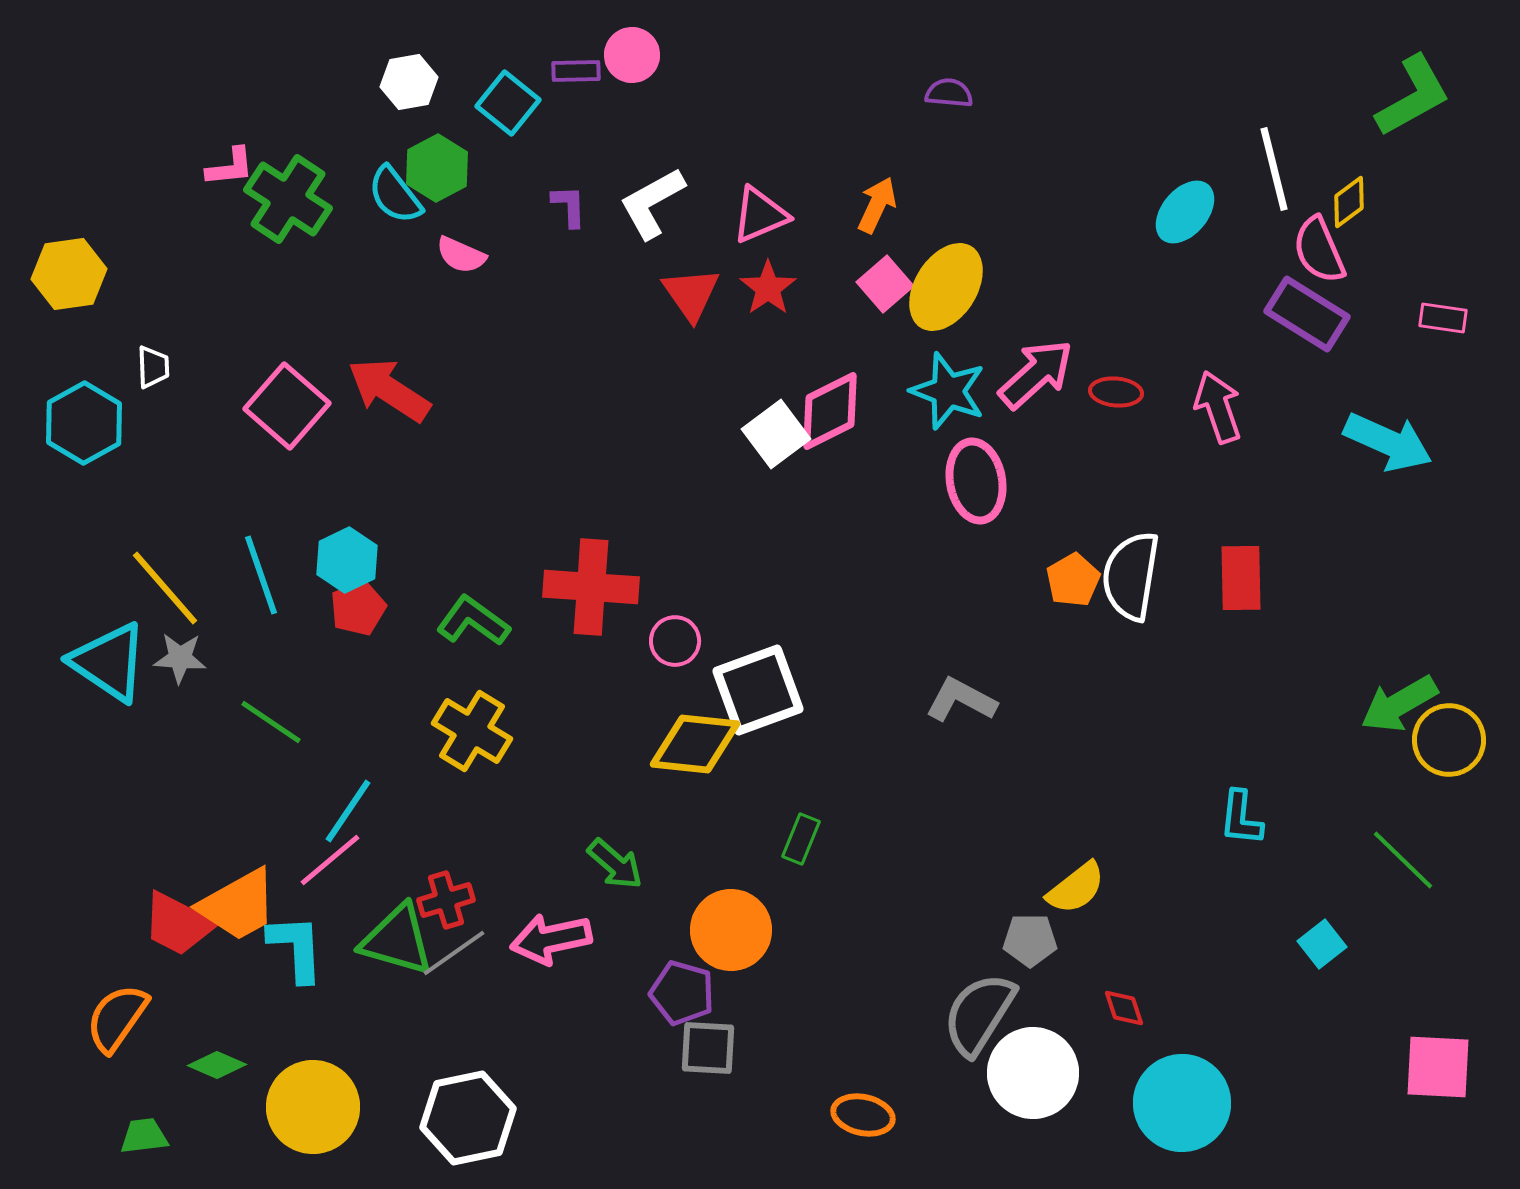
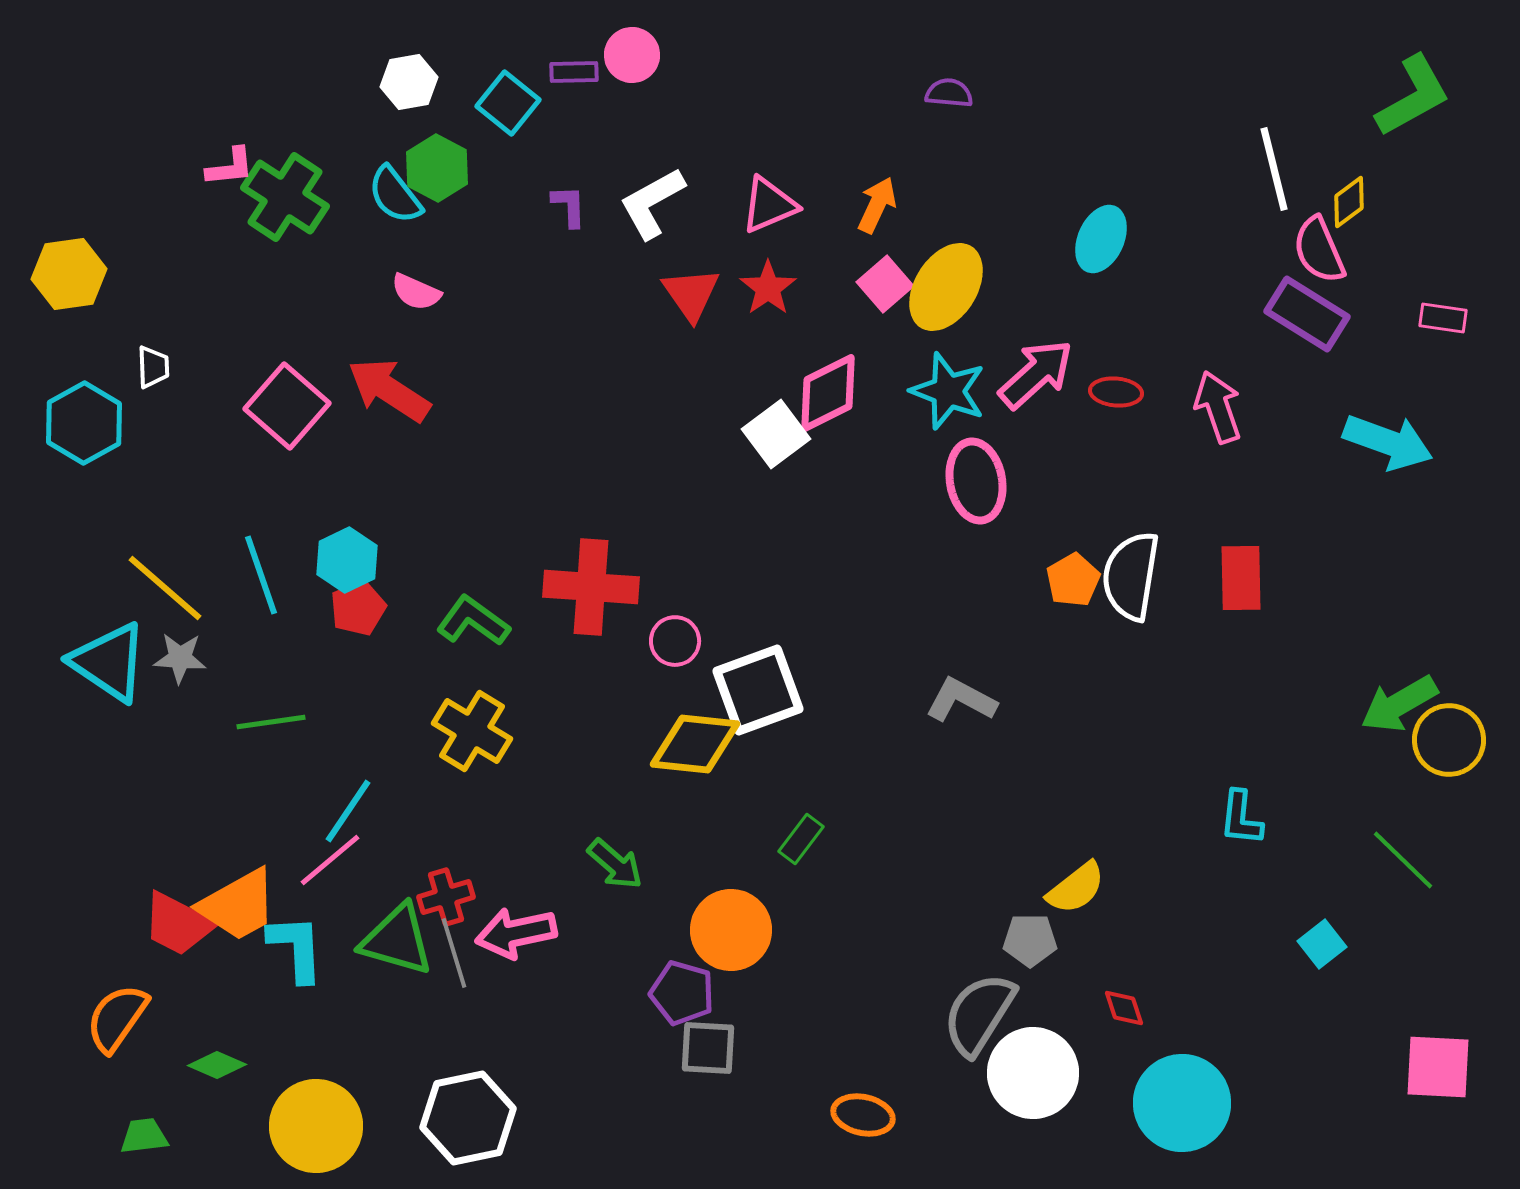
purple rectangle at (576, 71): moved 2 px left, 1 px down
green hexagon at (437, 168): rotated 4 degrees counterclockwise
green cross at (288, 199): moved 3 px left, 2 px up
cyan ellipse at (1185, 212): moved 84 px left, 27 px down; rotated 16 degrees counterclockwise
pink triangle at (760, 215): moved 9 px right, 10 px up
pink semicircle at (461, 255): moved 45 px left, 37 px down
pink diamond at (830, 411): moved 2 px left, 18 px up
cyan arrow at (1388, 442): rotated 4 degrees counterclockwise
yellow line at (165, 588): rotated 8 degrees counterclockwise
green line at (271, 722): rotated 42 degrees counterclockwise
green rectangle at (801, 839): rotated 15 degrees clockwise
red cross at (446, 900): moved 3 px up
pink arrow at (551, 939): moved 35 px left, 6 px up
gray line at (454, 953): rotated 72 degrees counterclockwise
yellow circle at (313, 1107): moved 3 px right, 19 px down
